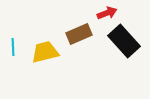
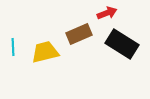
black rectangle: moved 2 px left, 3 px down; rotated 16 degrees counterclockwise
